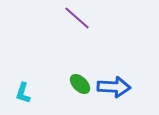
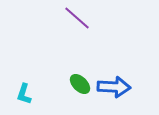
cyan L-shape: moved 1 px right, 1 px down
